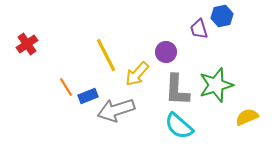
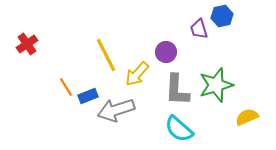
cyan semicircle: moved 3 px down
